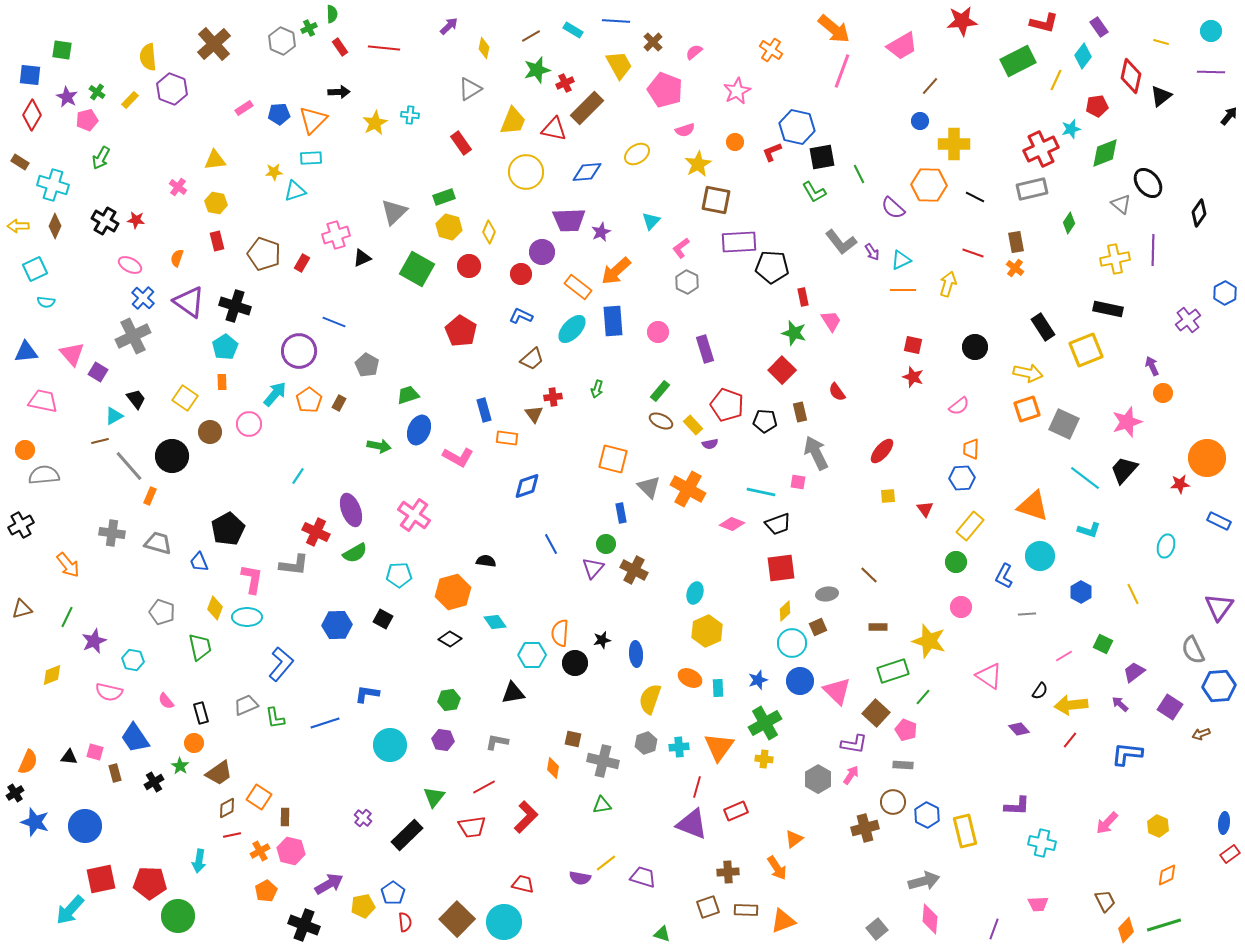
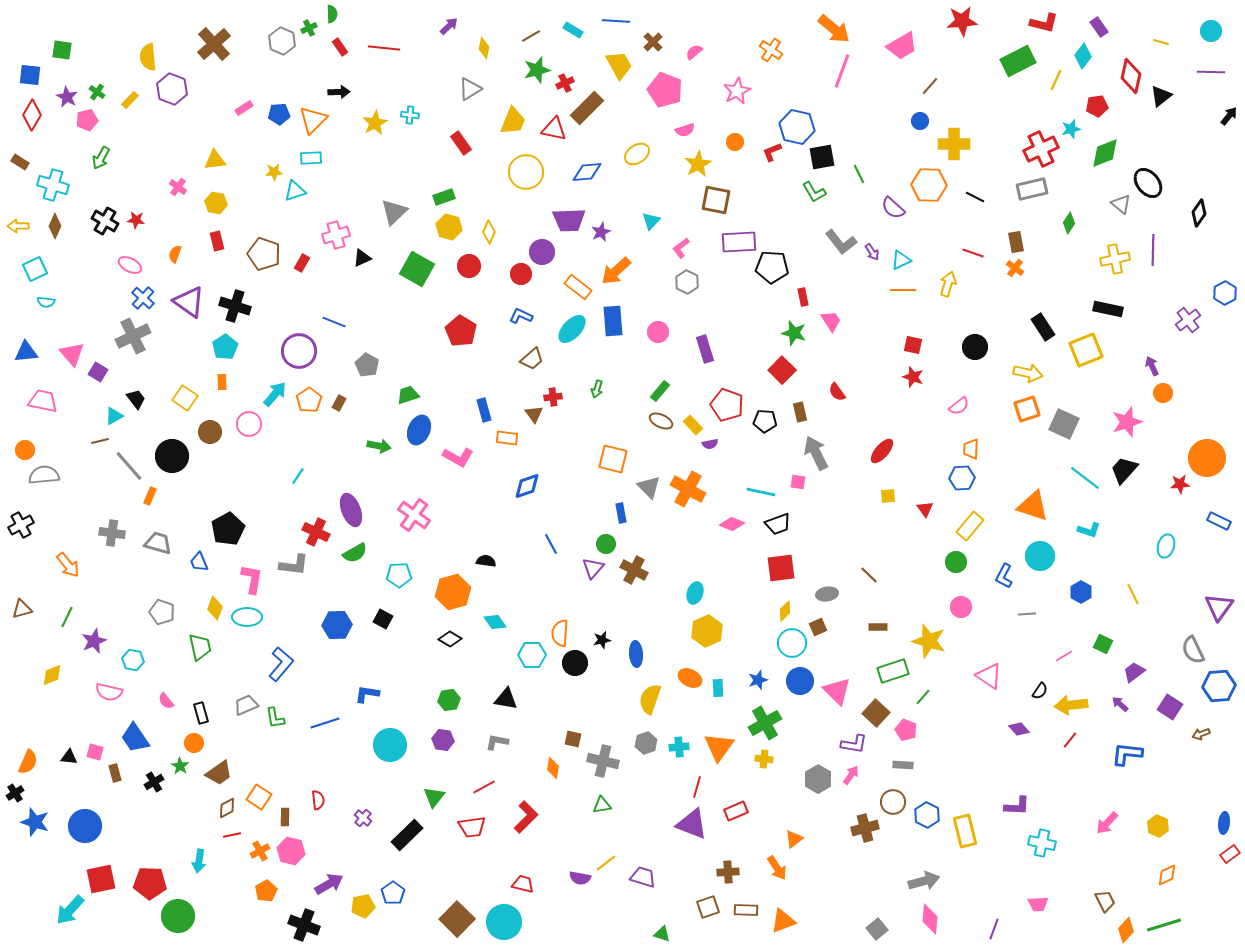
orange semicircle at (177, 258): moved 2 px left, 4 px up
black triangle at (513, 693): moved 7 px left, 6 px down; rotated 20 degrees clockwise
red semicircle at (405, 922): moved 87 px left, 122 px up
